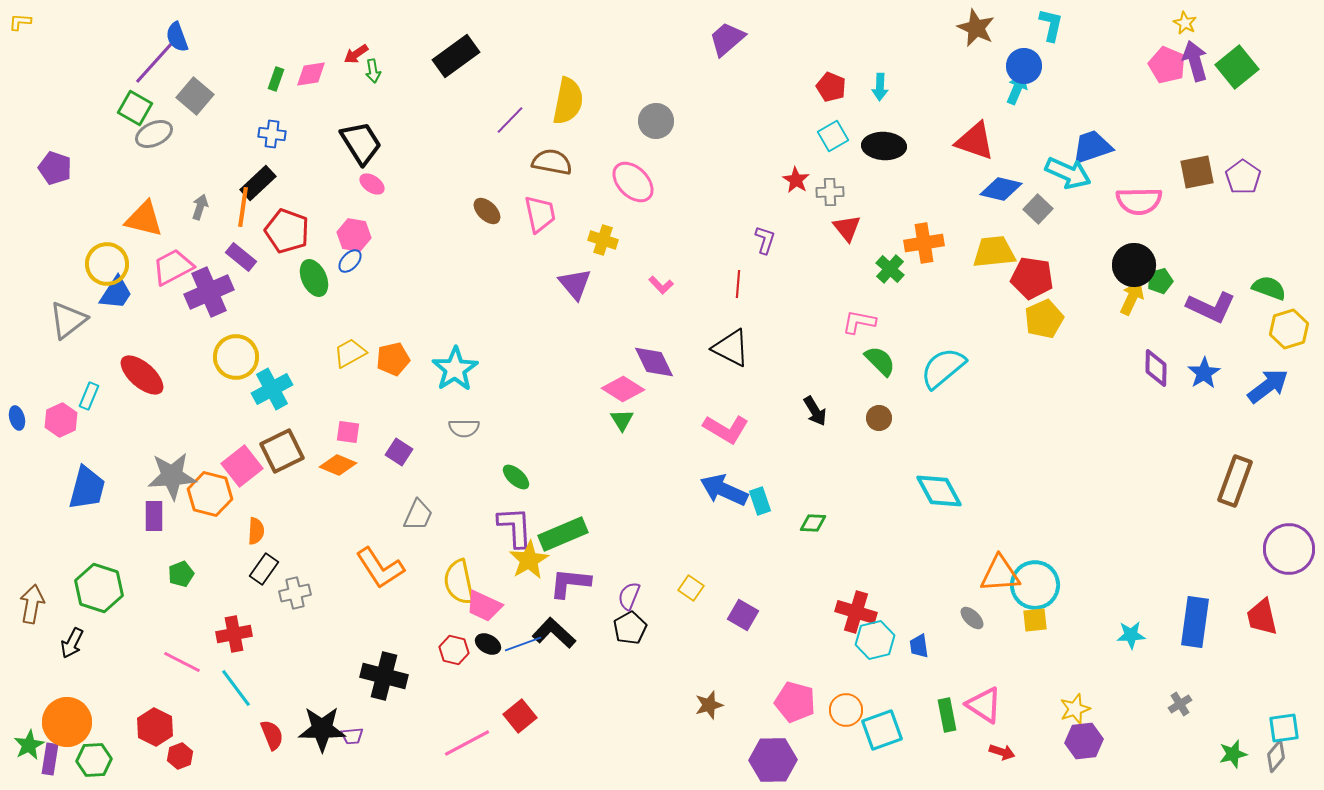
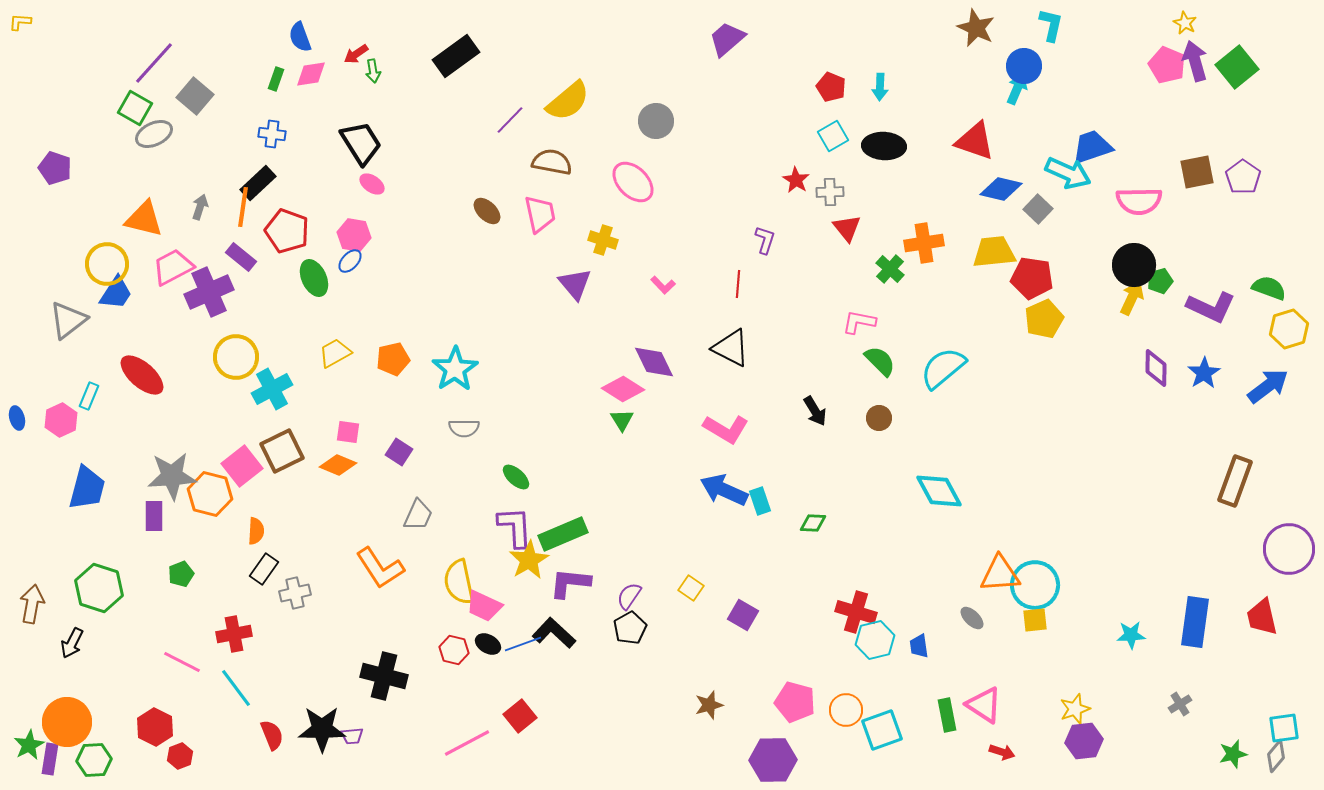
blue semicircle at (177, 37): moved 123 px right
yellow semicircle at (568, 101): rotated 39 degrees clockwise
pink L-shape at (661, 285): moved 2 px right
yellow trapezoid at (350, 353): moved 15 px left
purple semicircle at (629, 596): rotated 12 degrees clockwise
